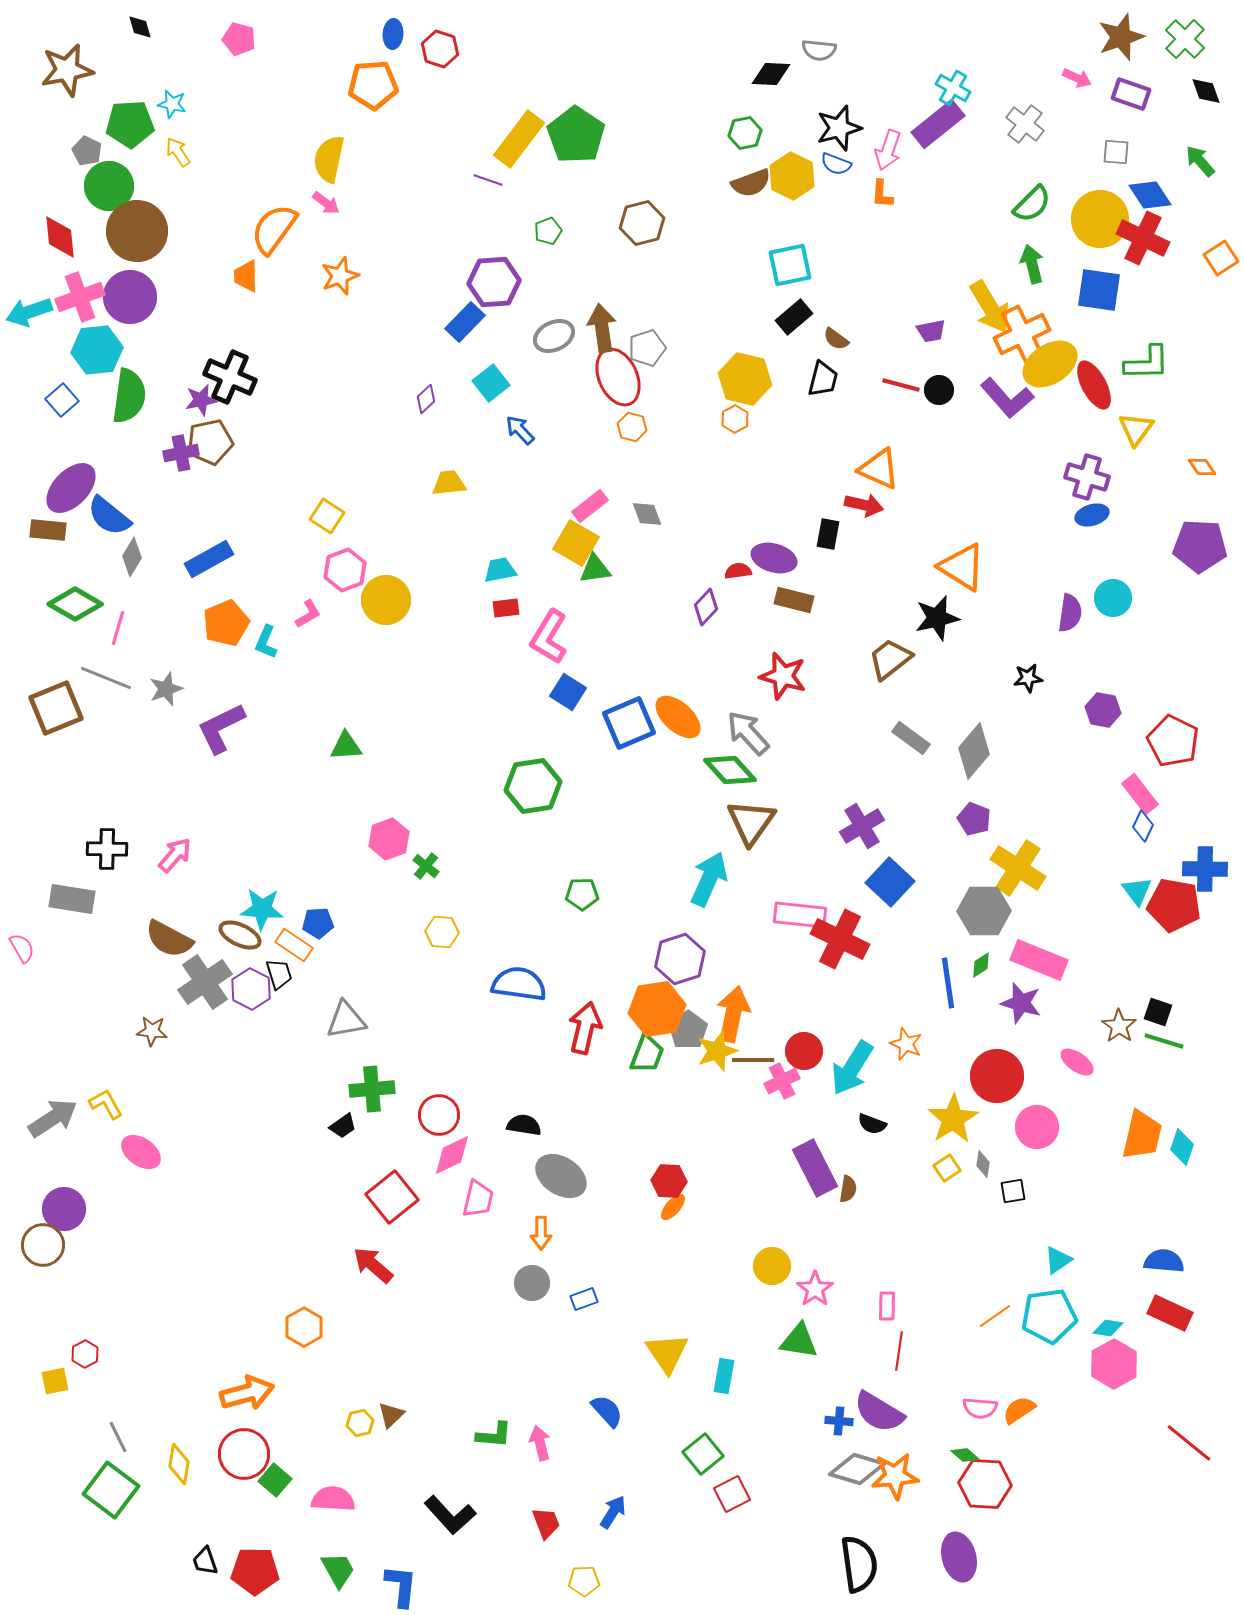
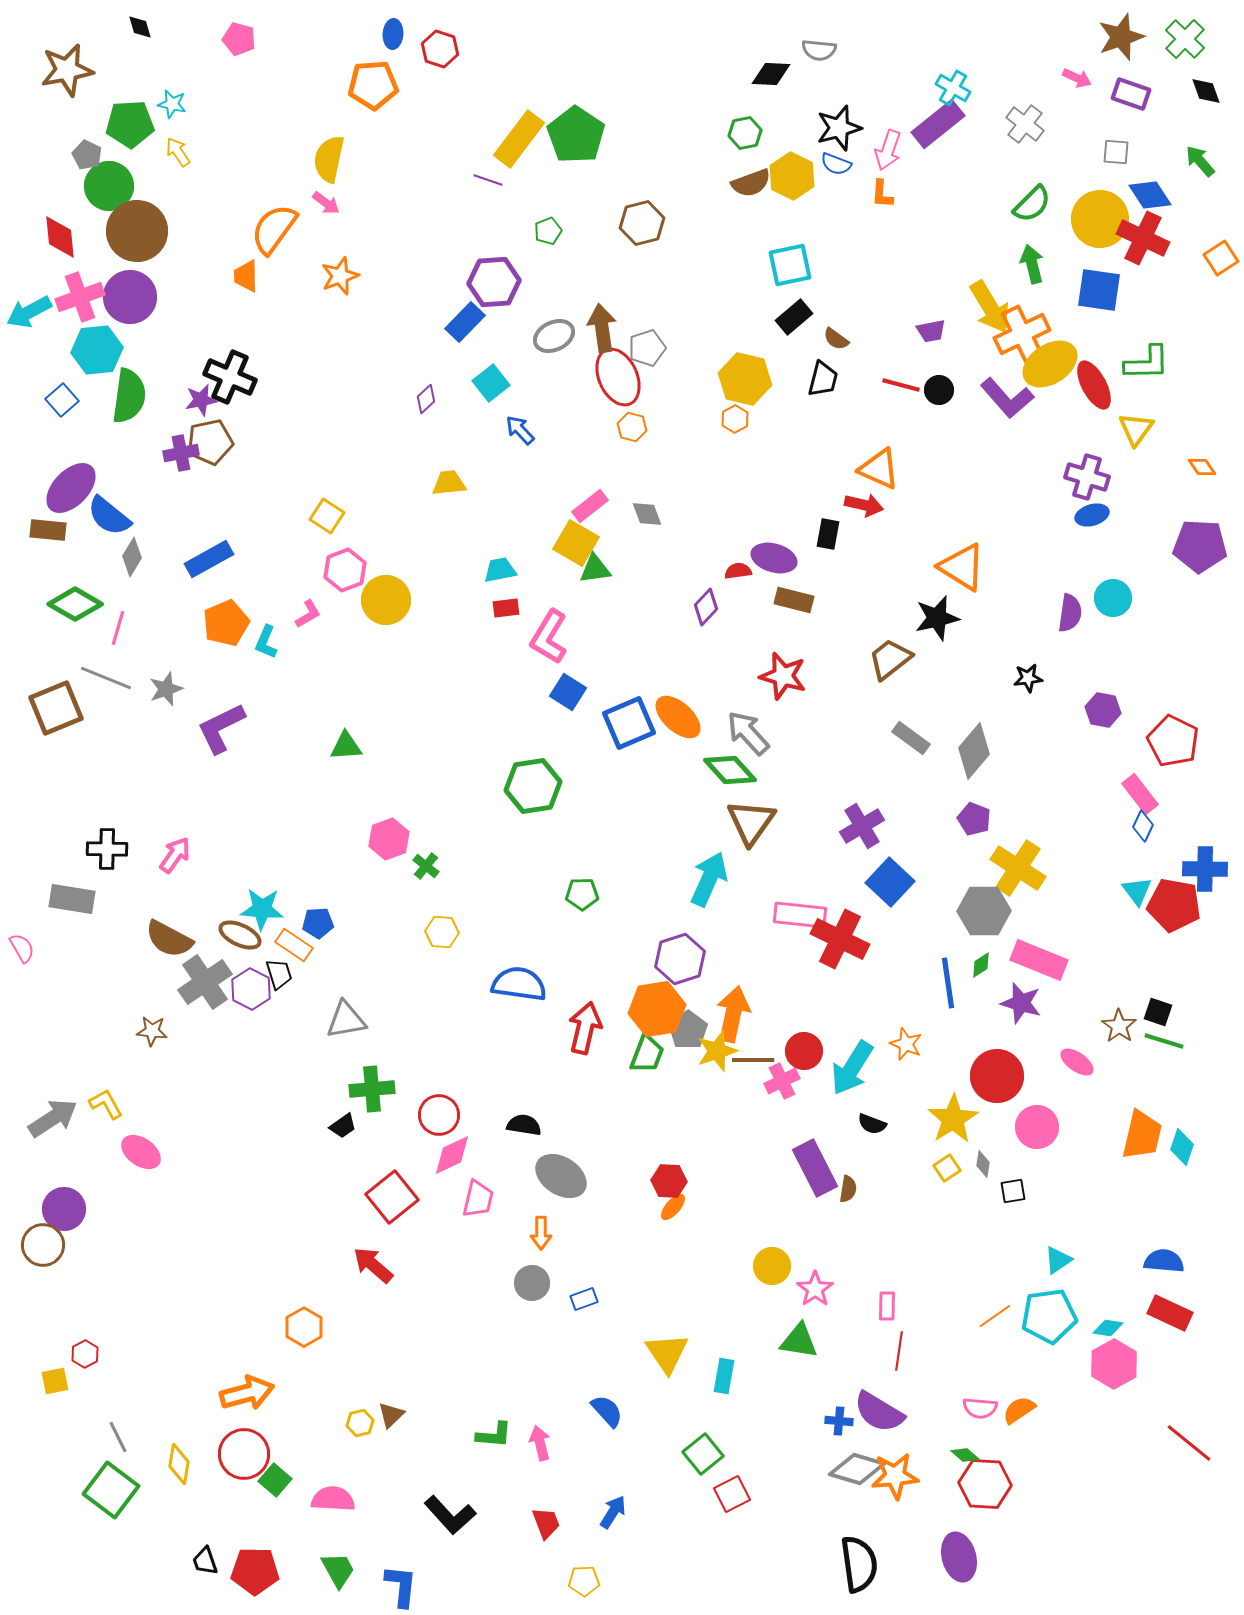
gray pentagon at (87, 151): moved 4 px down
cyan arrow at (29, 312): rotated 9 degrees counterclockwise
pink arrow at (175, 855): rotated 6 degrees counterclockwise
